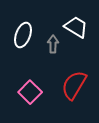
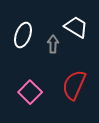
red semicircle: rotated 8 degrees counterclockwise
